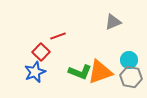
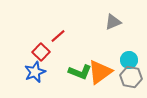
red line: rotated 21 degrees counterclockwise
orange triangle: rotated 16 degrees counterclockwise
